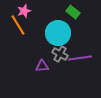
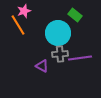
green rectangle: moved 2 px right, 3 px down
gray cross: rotated 35 degrees counterclockwise
purple triangle: rotated 32 degrees clockwise
